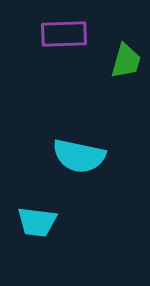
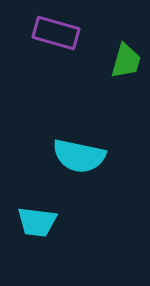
purple rectangle: moved 8 px left, 1 px up; rotated 18 degrees clockwise
